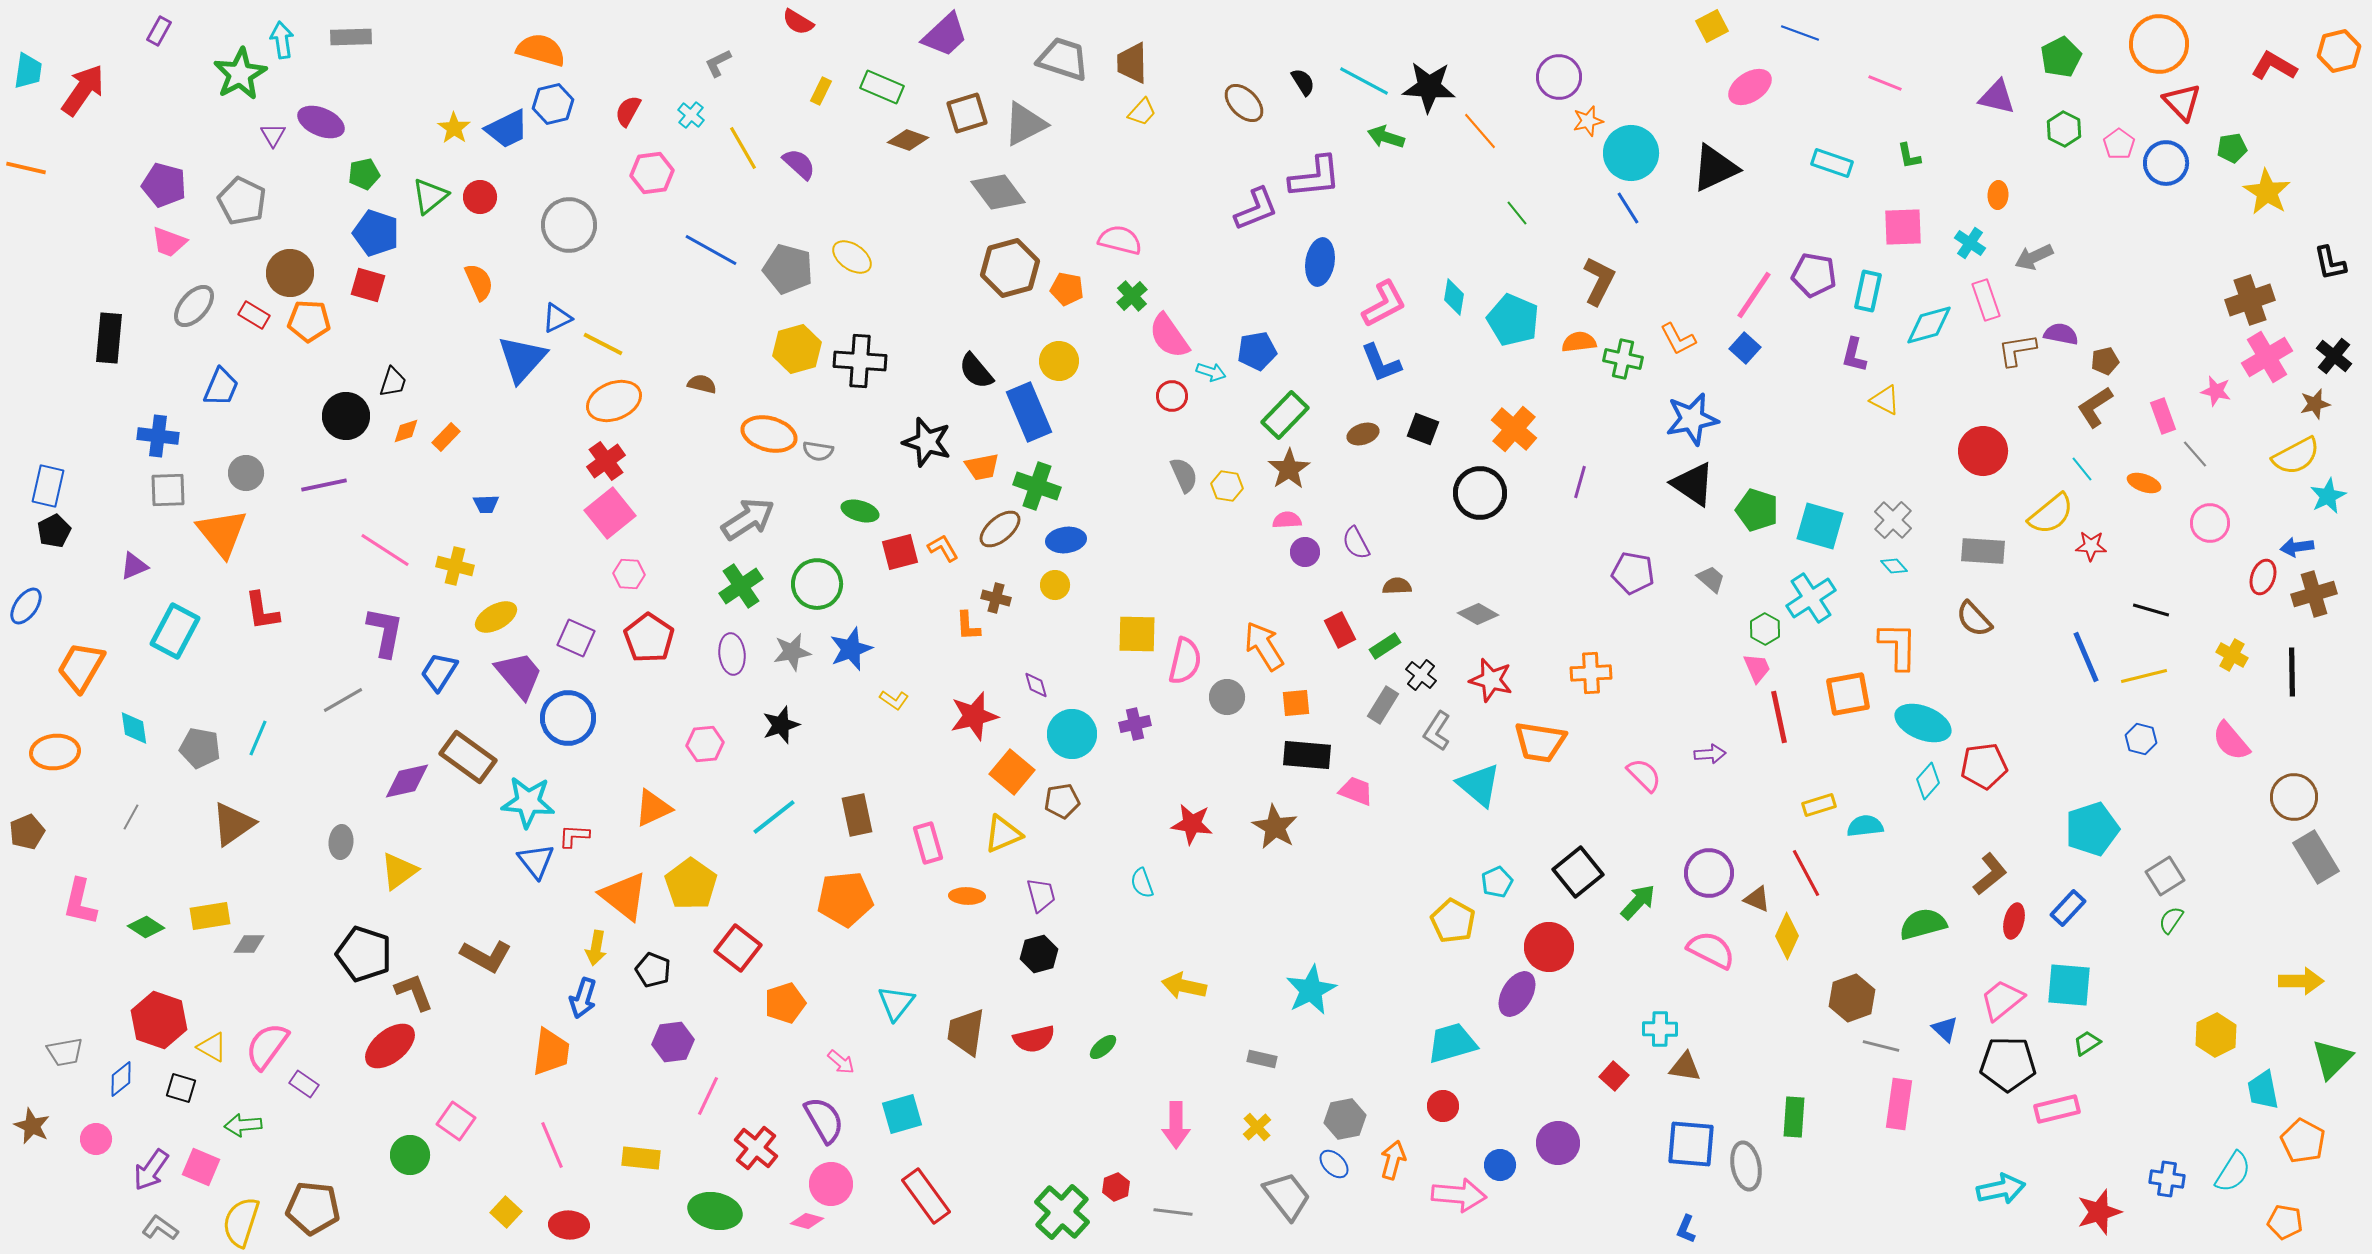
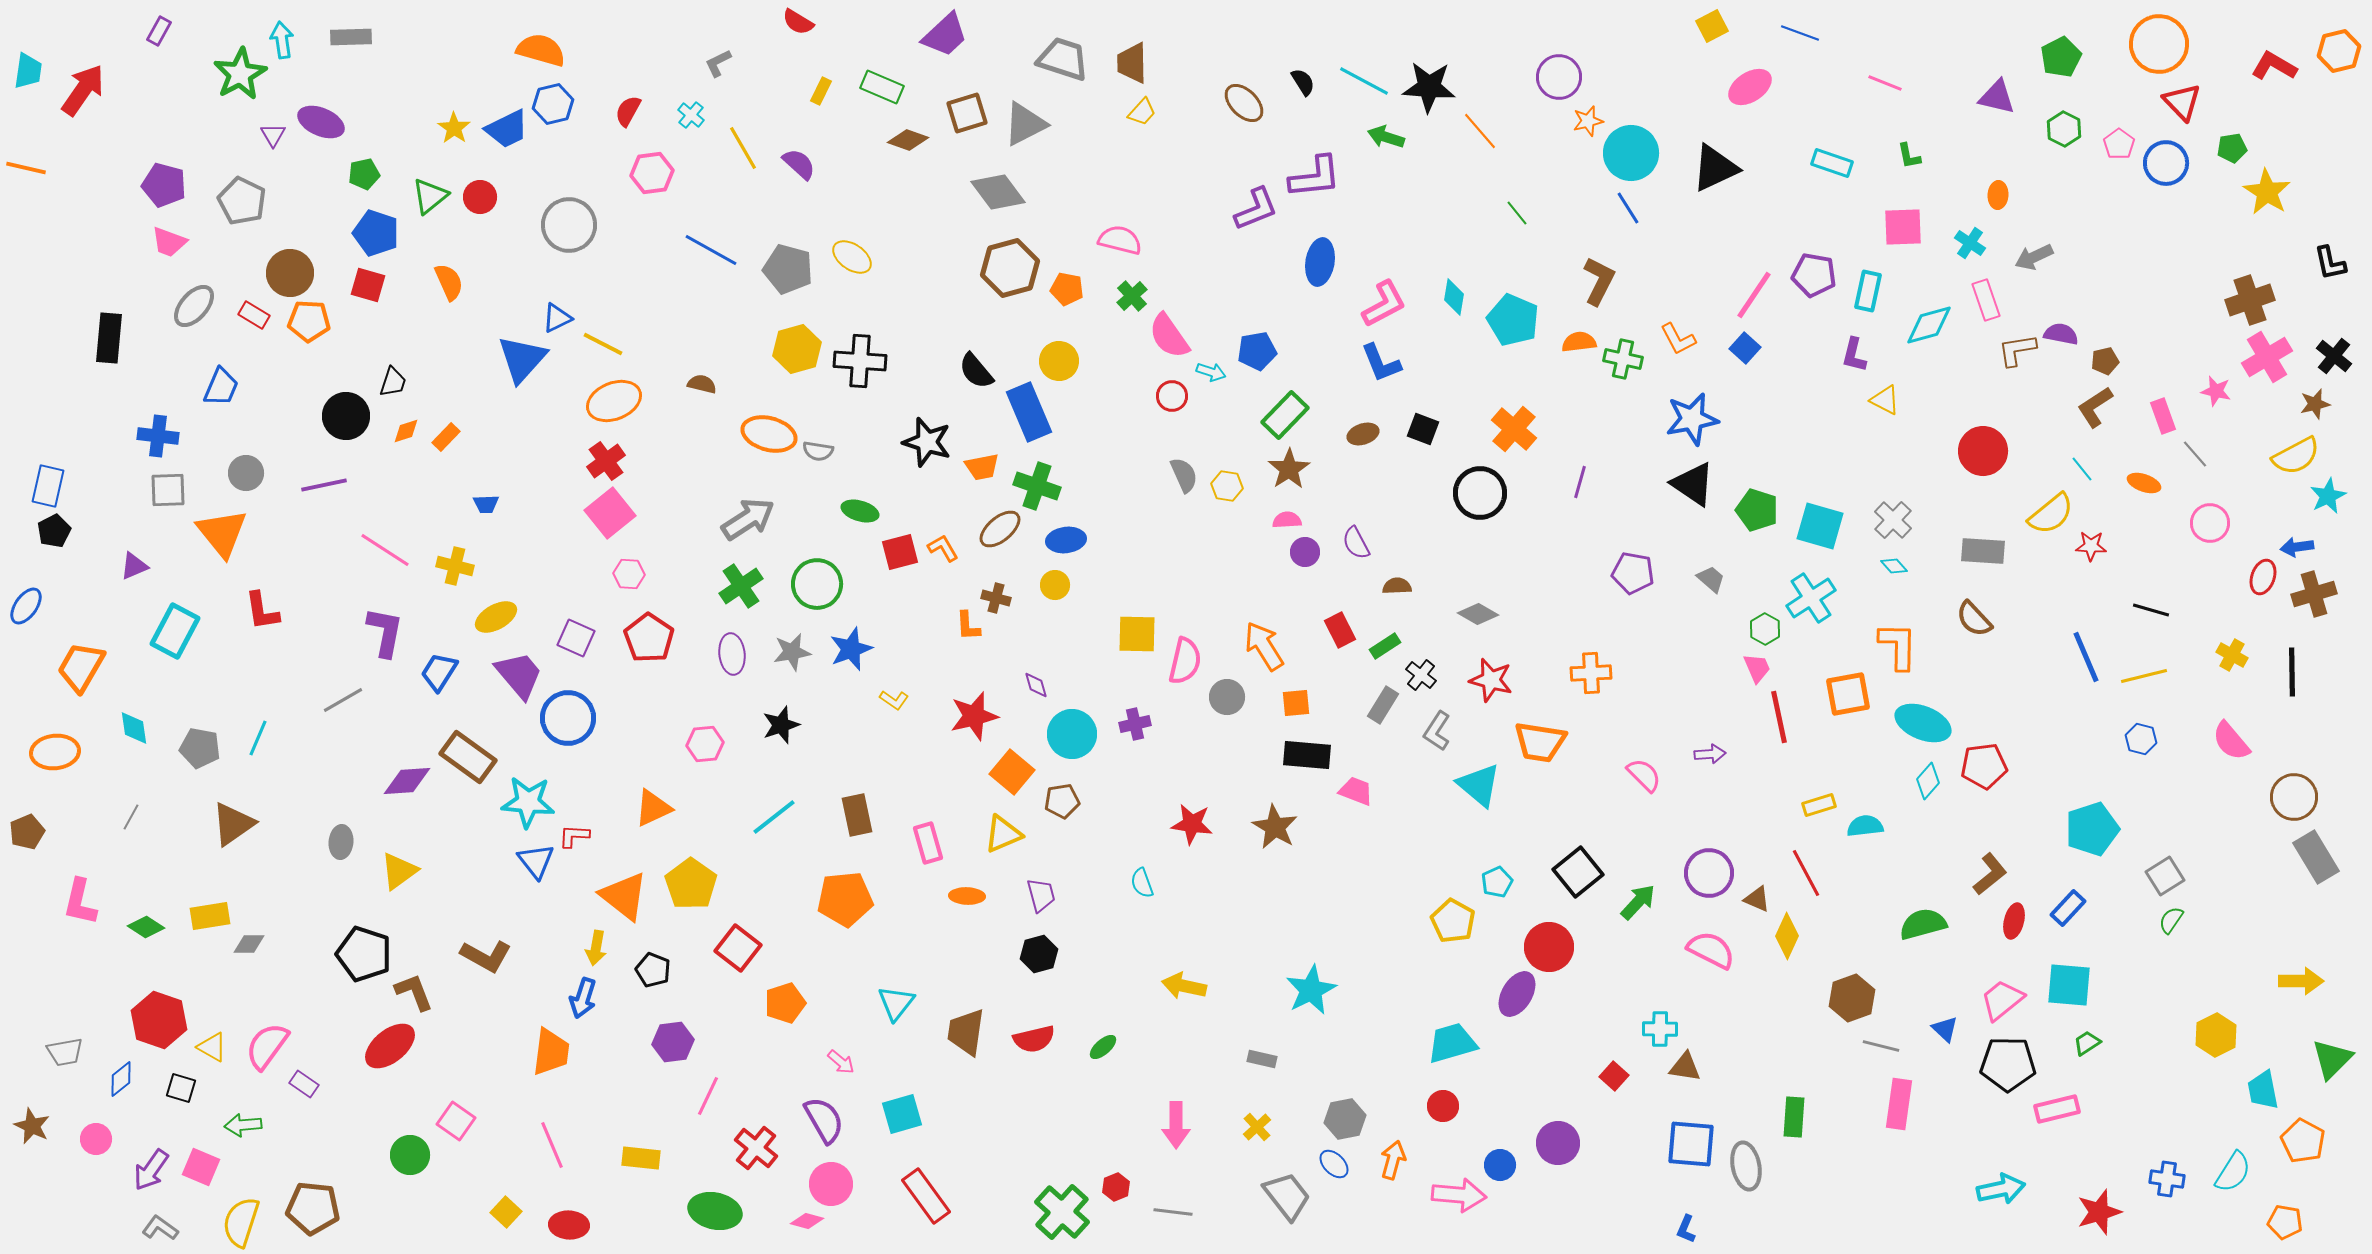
orange semicircle at (479, 282): moved 30 px left
purple diamond at (407, 781): rotated 9 degrees clockwise
